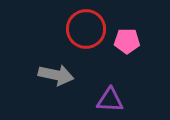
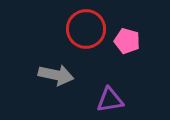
pink pentagon: rotated 15 degrees clockwise
purple triangle: rotated 12 degrees counterclockwise
